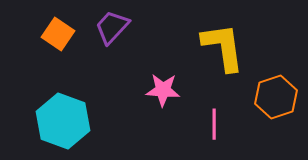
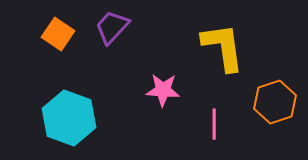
orange hexagon: moved 1 px left, 5 px down
cyan hexagon: moved 6 px right, 3 px up
